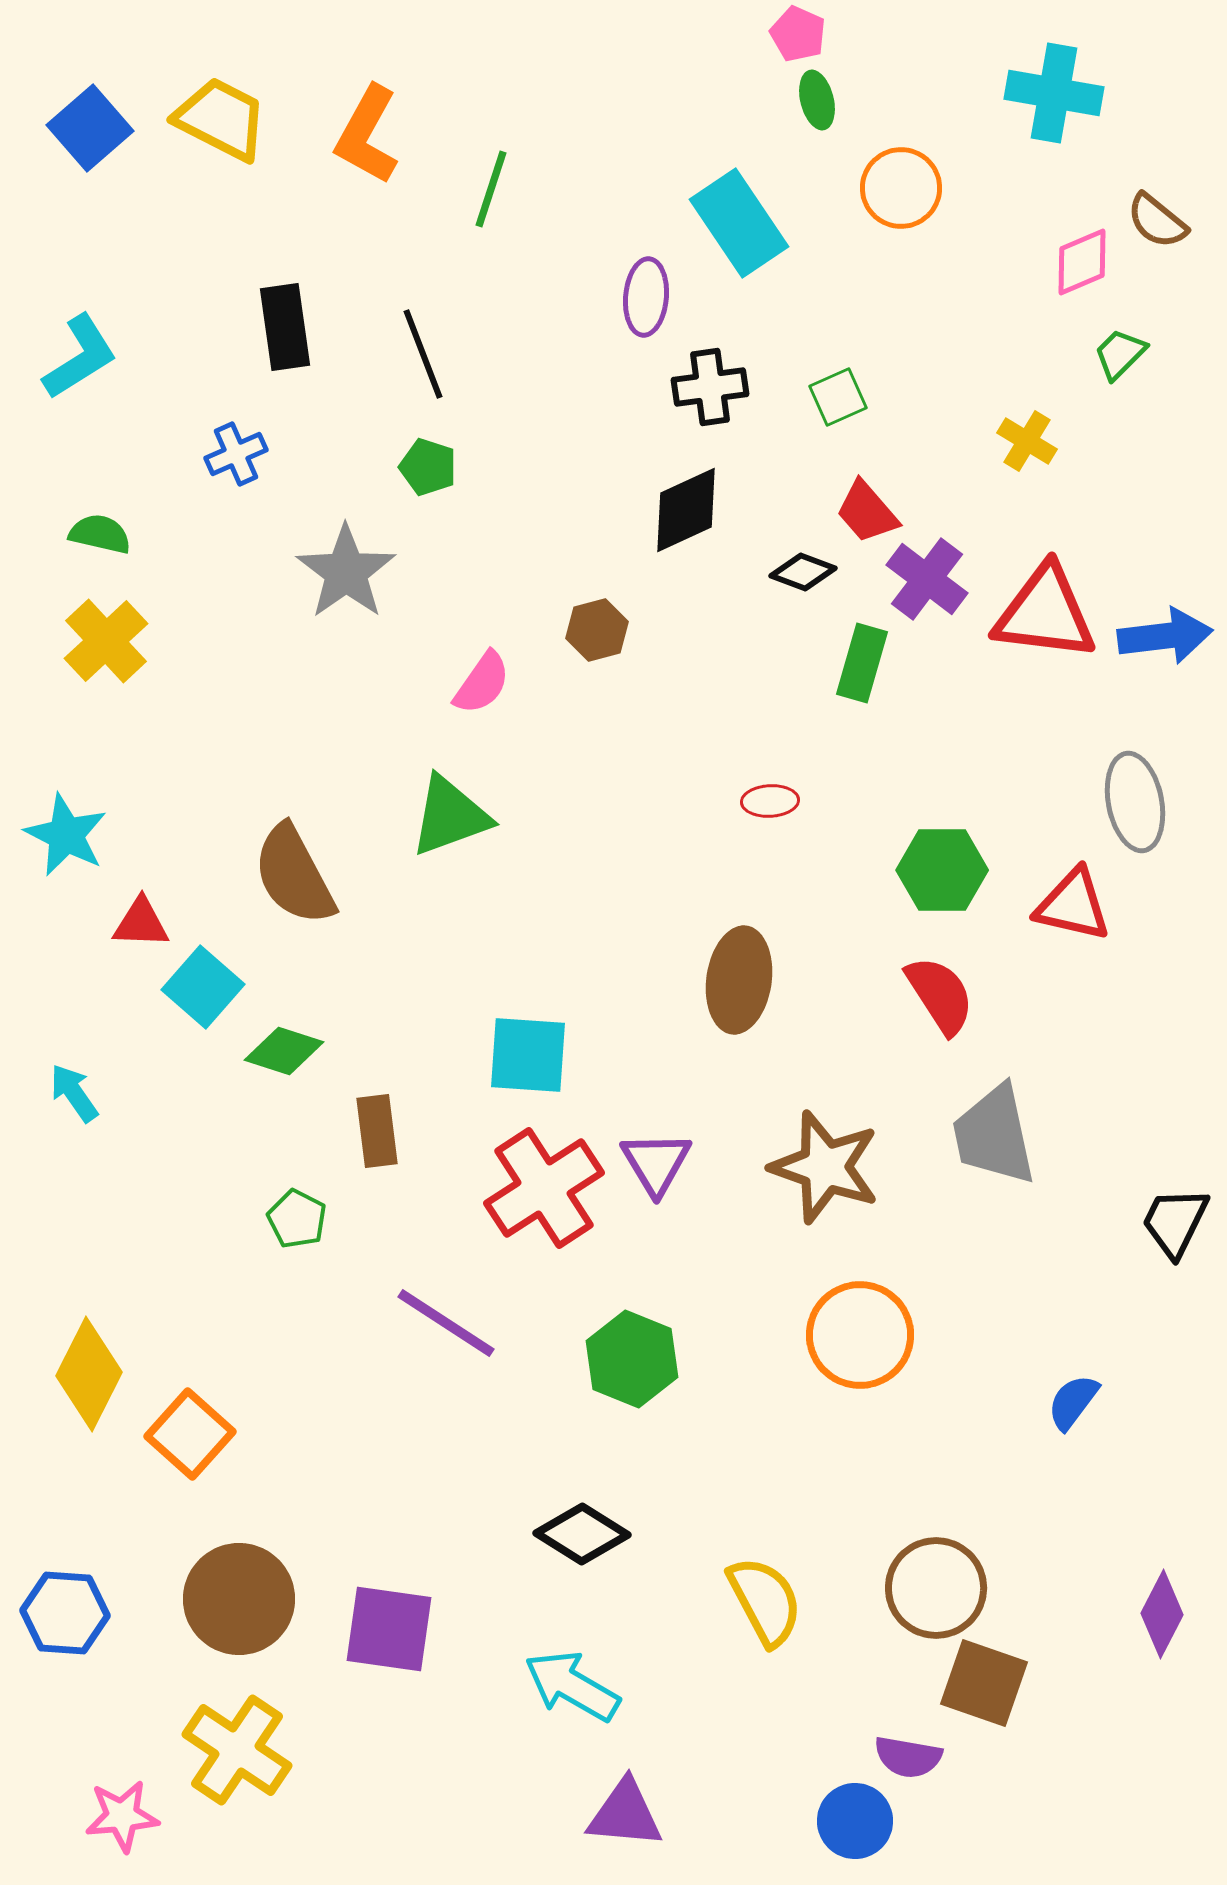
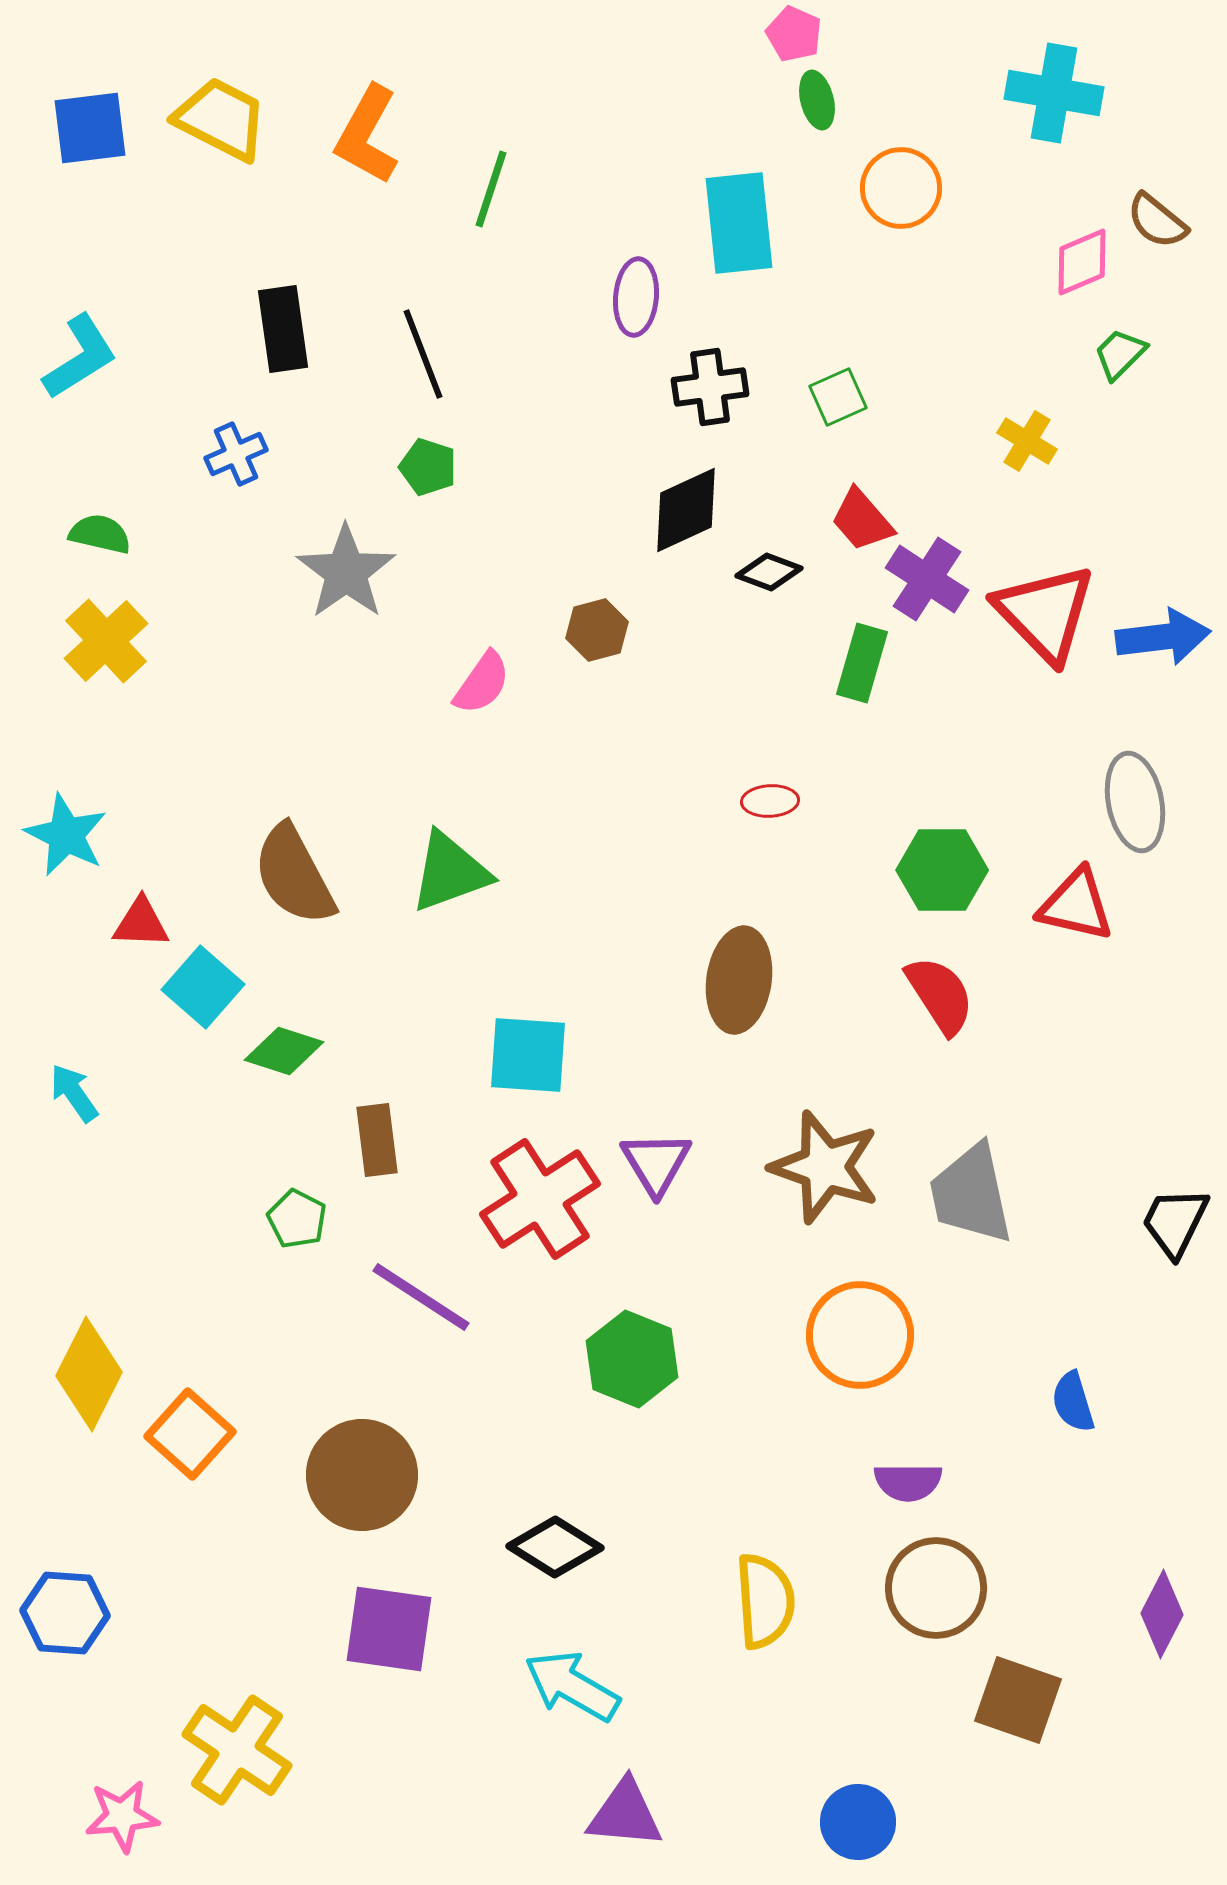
pink pentagon at (798, 34): moved 4 px left
blue square at (90, 128): rotated 34 degrees clockwise
cyan rectangle at (739, 223): rotated 28 degrees clockwise
purple ellipse at (646, 297): moved 10 px left
black rectangle at (285, 327): moved 2 px left, 2 px down
red trapezoid at (867, 512): moved 5 px left, 8 px down
black diamond at (803, 572): moved 34 px left
purple cross at (927, 579): rotated 4 degrees counterclockwise
red triangle at (1045, 613): rotated 39 degrees clockwise
blue arrow at (1165, 636): moved 2 px left, 1 px down
green triangle at (450, 816): moved 56 px down
red triangle at (1073, 905): moved 3 px right
brown rectangle at (377, 1131): moved 9 px down
gray trapezoid at (994, 1135): moved 23 px left, 59 px down
red cross at (544, 1188): moved 4 px left, 11 px down
purple line at (446, 1323): moved 25 px left, 26 px up
blue semicircle at (1073, 1402): rotated 54 degrees counterclockwise
black diamond at (582, 1534): moved 27 px left, 13 px down
brown circle at (239, 1599): moved 123 px right, 124 px up
yellow semicircle at (765, 1601): rotated 24 degrees clockwise
brown square at (984, 1683): moved 34 px right, 17 px down
purple semicircle at (908, 1757): moved 275 px up; rotated 10 degrees counterclockwise
blue circle at (855, 1821): moved 3 px right, 1 px down
